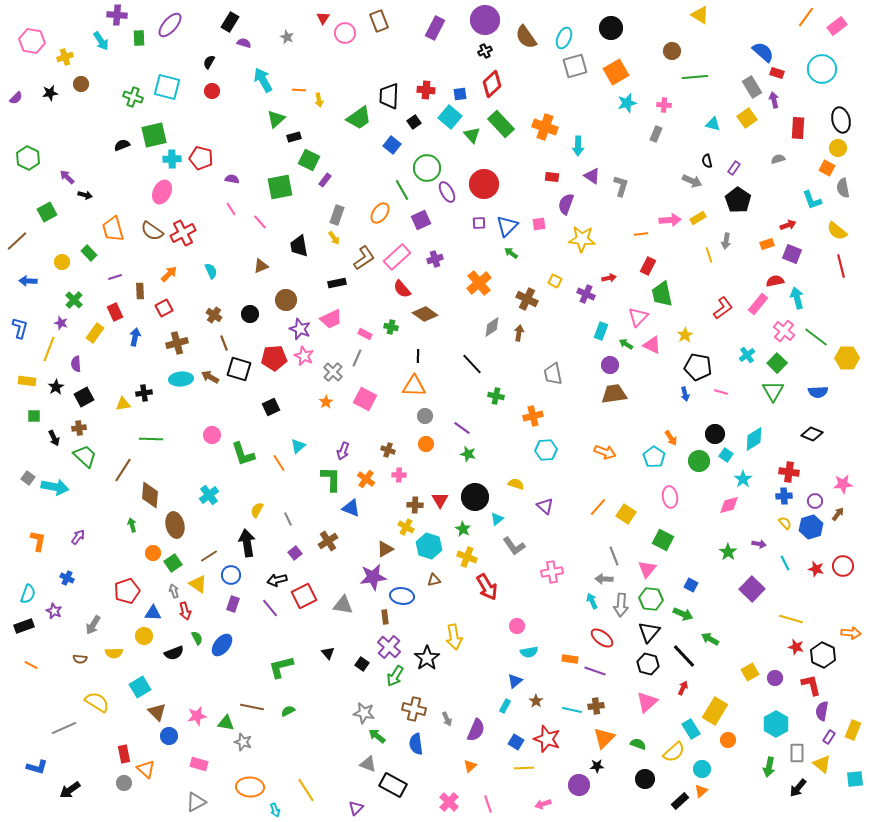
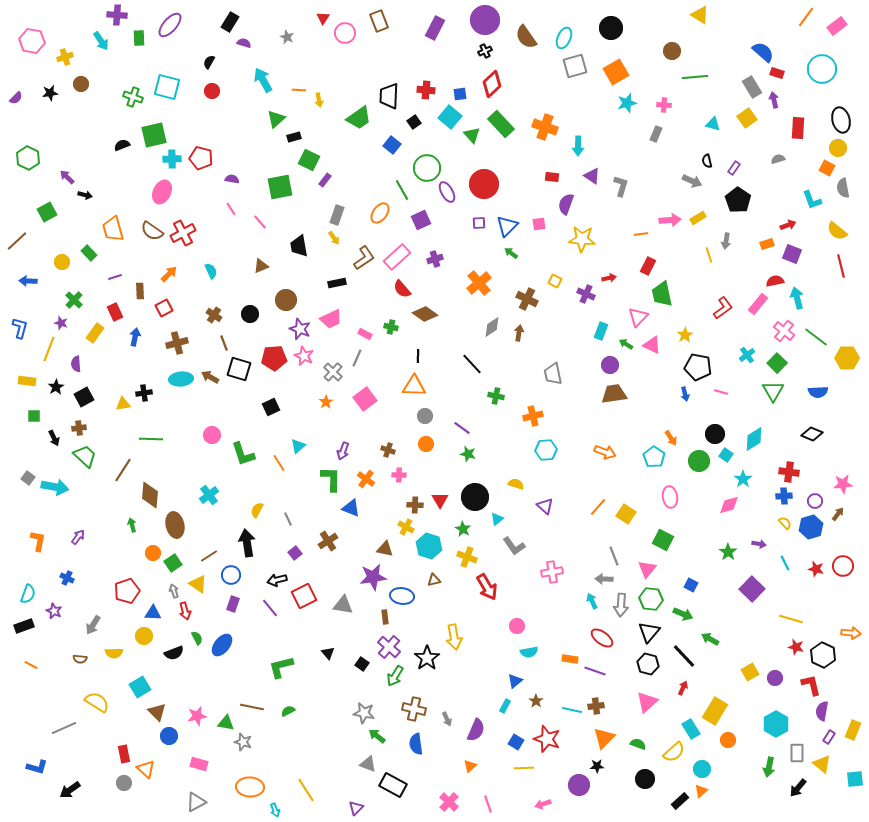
pink square at (365, 399): rotated 25 degrees clockwise
brown triangle at (385, 549): rotated 42 degrees clockwise
